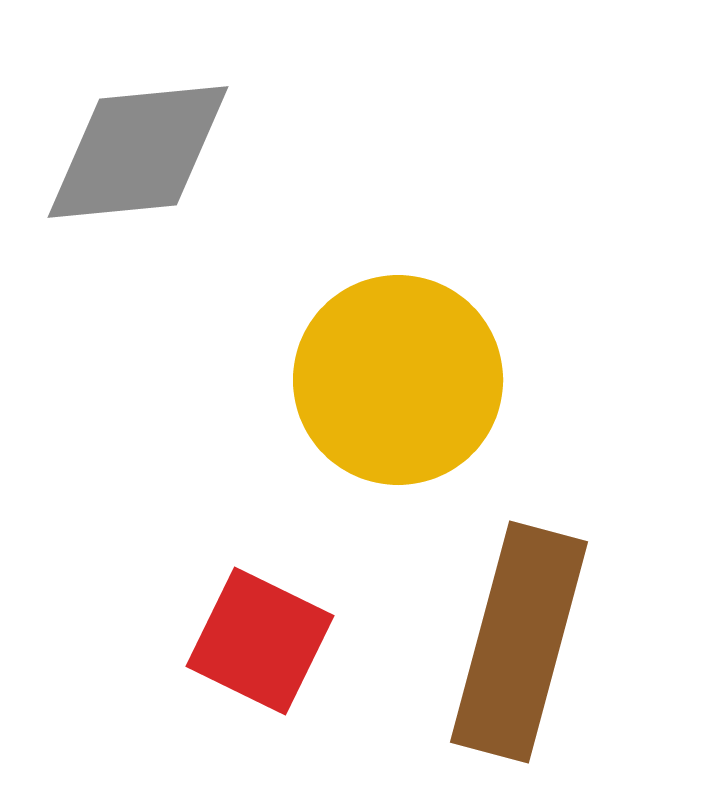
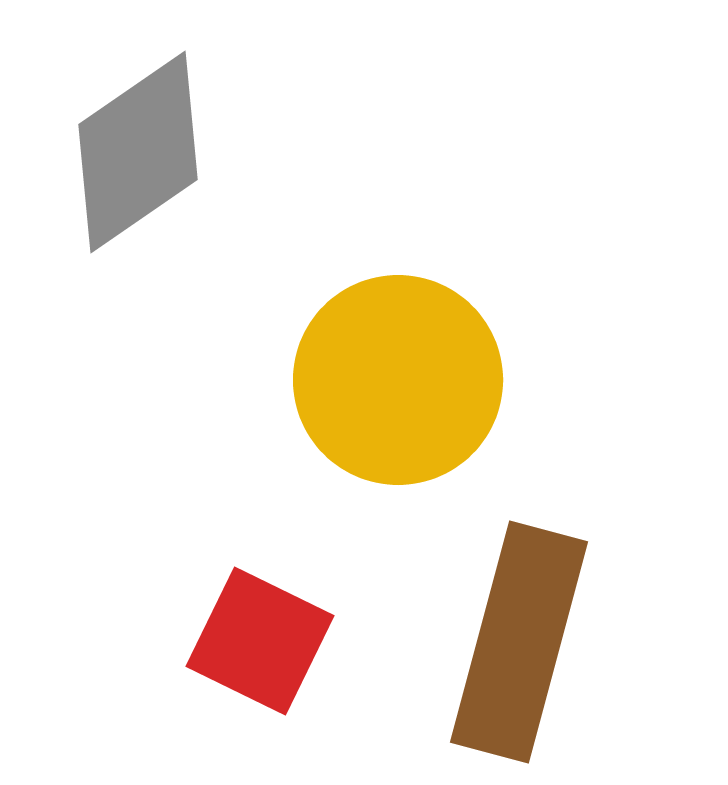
gray diamond: rotated 29 degrees counterclockwise
